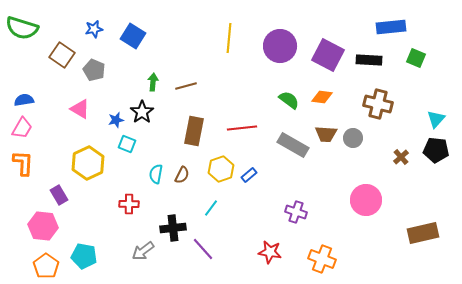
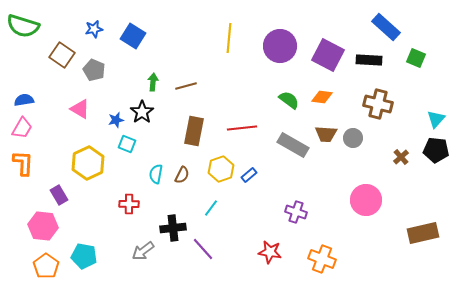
blue rectangle at (391, 27): moved 5 px left; rotated 48 degrees clockwise
green semicircle at (22, 28): moved 1 px right, 2 px up
